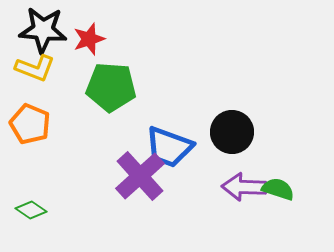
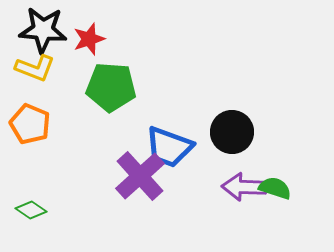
green semicircle: moved 3 px left, 1 px up
